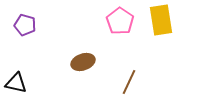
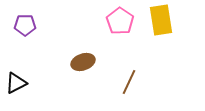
purple pentagon: rotated 15 degrees counterclockwise
black triangle: rotated 40 degrees counterclockwise
